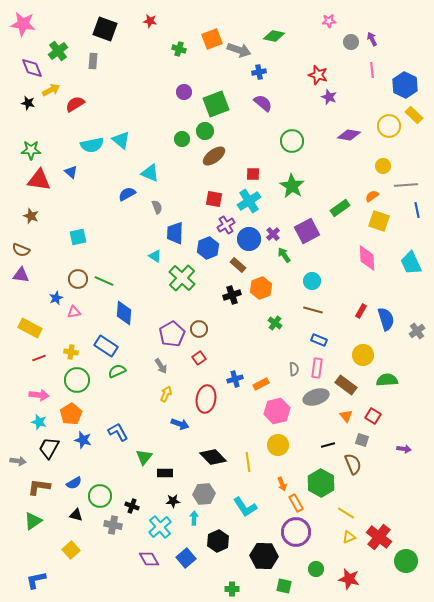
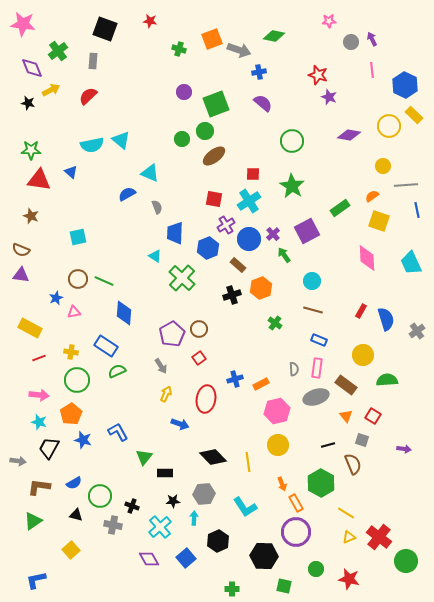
red semicircle at (75, 104): moved 13 px right, 8 px up; rotated 12 degrees counterclockwise
